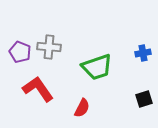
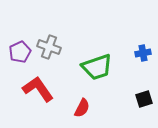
gray cross: rotated 15 degrees clockwise
purple pentagon: rotated 25 degrees clockwise
